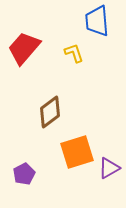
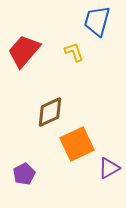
blue trapezoid: rotated 20 degrees clockwise
red trapezoid: moved 3 px down
yellow L-shape: moved 1 px up
brown diamond: rotated 12 degrees clockwise
orange square: moved 8 px up; rotated 8 degrees counterclockwise
